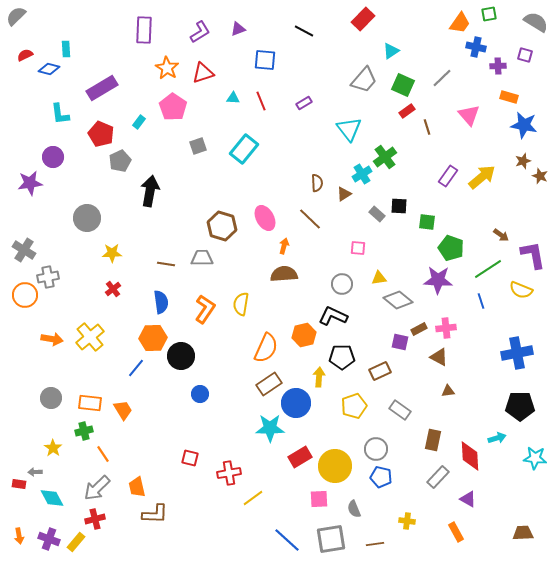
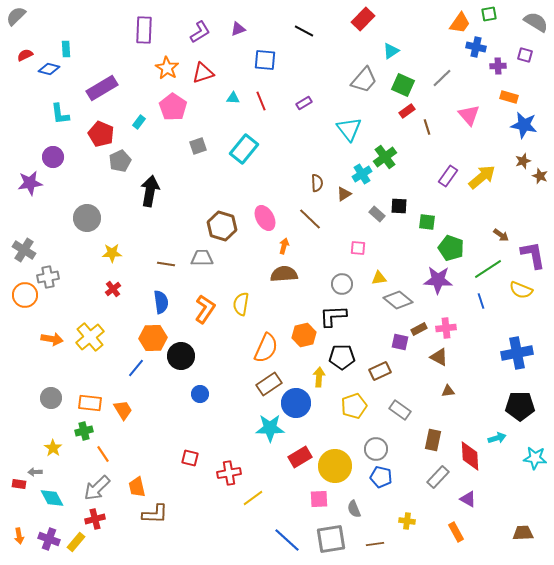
black L-shape at (333, 316): rotated 28 degrees counterclockwise
